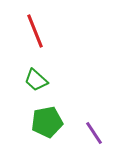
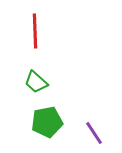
red line: rotated 20 degrees clockwise
green trapezoid: moved 2 px down
